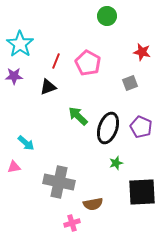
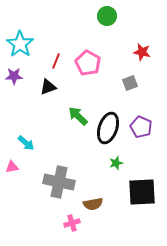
pink triangle: moved 2 px left
